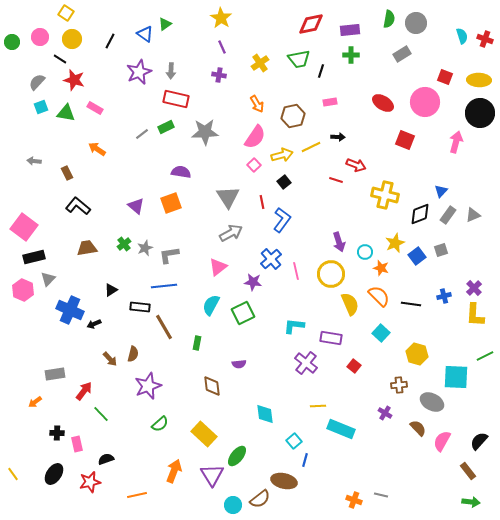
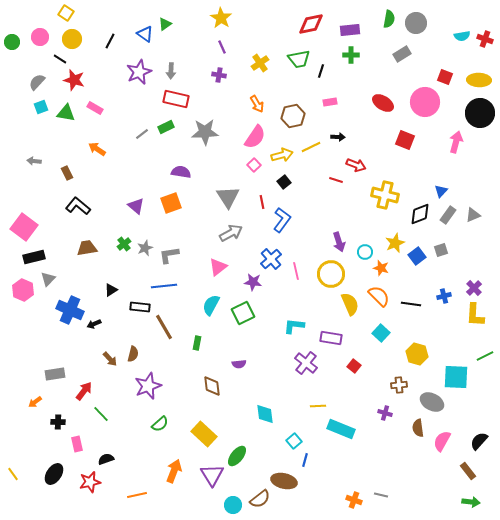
cyan semicircle at (462, 36): rotated 98 degrees clockwise
purple cross at (385, 413): rotated 16 degrees counterclockwise
brown semicircle at (418, 428): rotated 144 degrees counterclockwise
black cross at (57, 433): moved 1 px right, 11 px up
